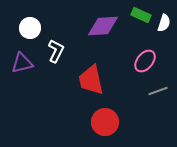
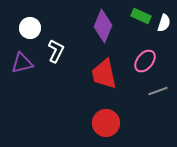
green rectangle: moved 1 px down
purple diamond: rotated 64 degrees counterclockwise
red trapezoid: moved 13 px right, 6 px up
red circle: moved 1 px right, 1 px down
